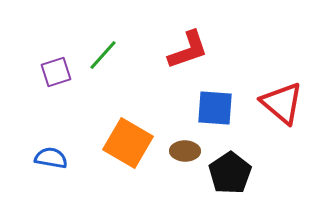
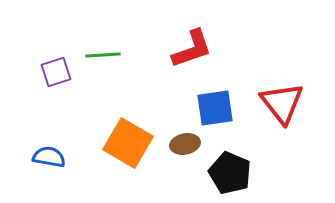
red L-shape: moved 4 px right, 1 px up
green line: rotated 44 degrees clockwise
red triangle: rotated 12 degrees clockwise
blue square: rotated 12 degrees counterclockwise
brown ellipse: moved 7 px up; rotated 12 degrees counterclockwise
blue semicircle: moved 2 px left, 1 px up
black pentagon: rotated 15 degrees counterclockwise
